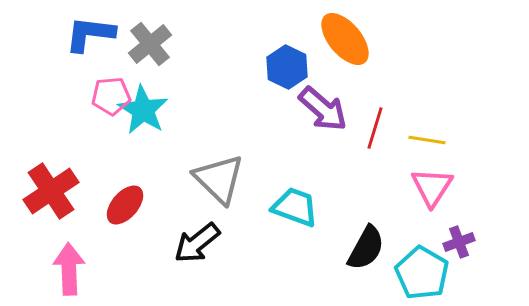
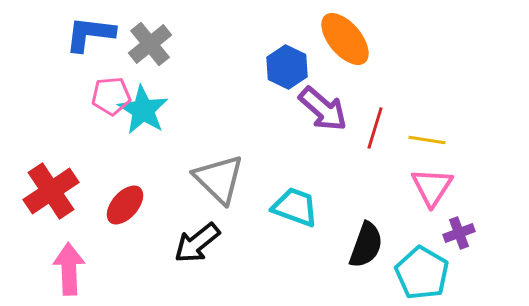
purple cross: moved 9 px up
black semicircle: moved 3 px up; rotated 9 degrees counterclockwise
